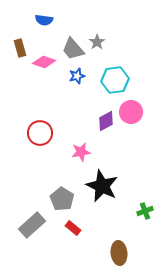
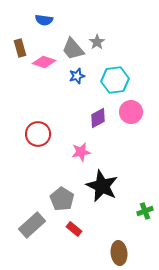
purple diamond: moved 8 px left, 3 px up
red circle: moved 2 px left, 1 px down
red rectangle: moved 1 px right, 1 px down
